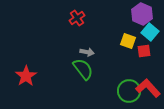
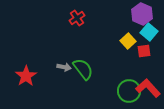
cyan square: moved 1 px left
yellow square: rotated 28 degrees clockwise
gray arrow: moved 23 px left, 15 px down
